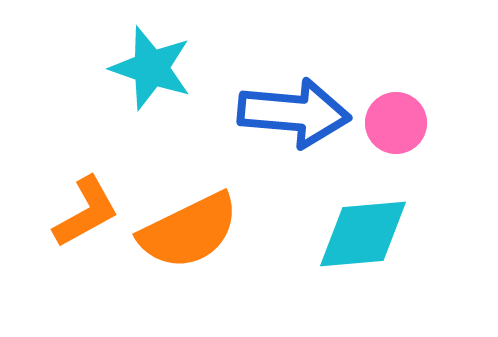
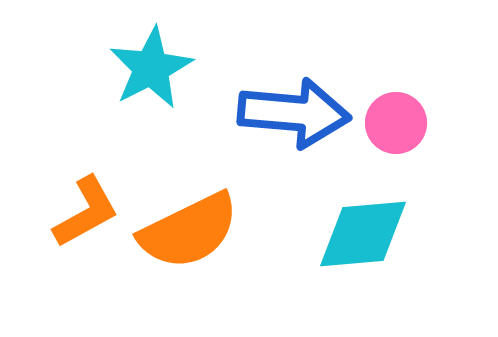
cyan star: rotated 26 degrees clockwise
